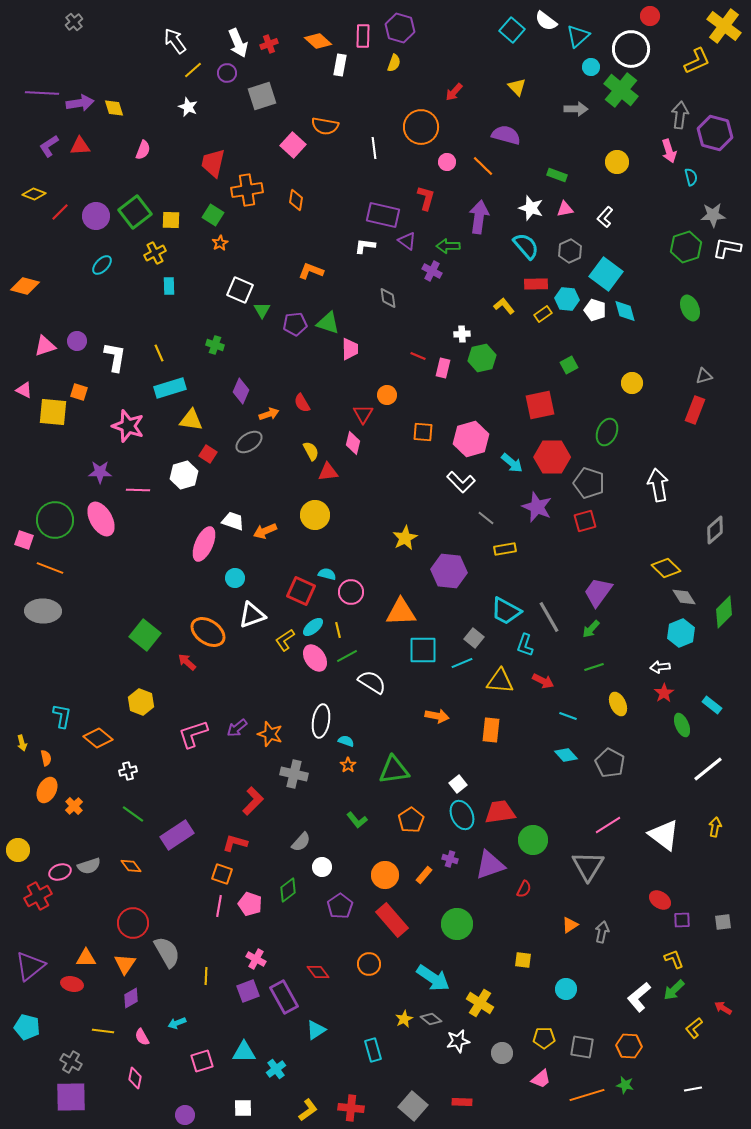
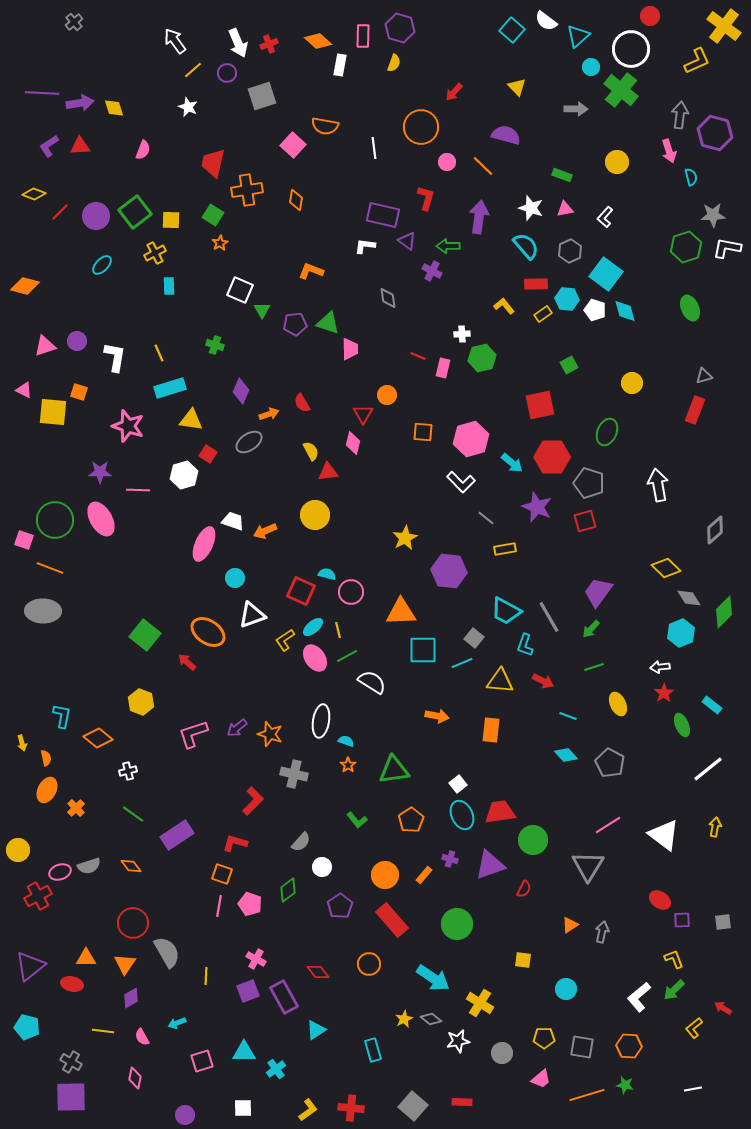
green rectangle at (557, 175): moved 5 px right
gray diamond at (684, 597): moved 5 px right, 1 px down
orange cross at (74, 806): moved 2 px right, 2 px down
